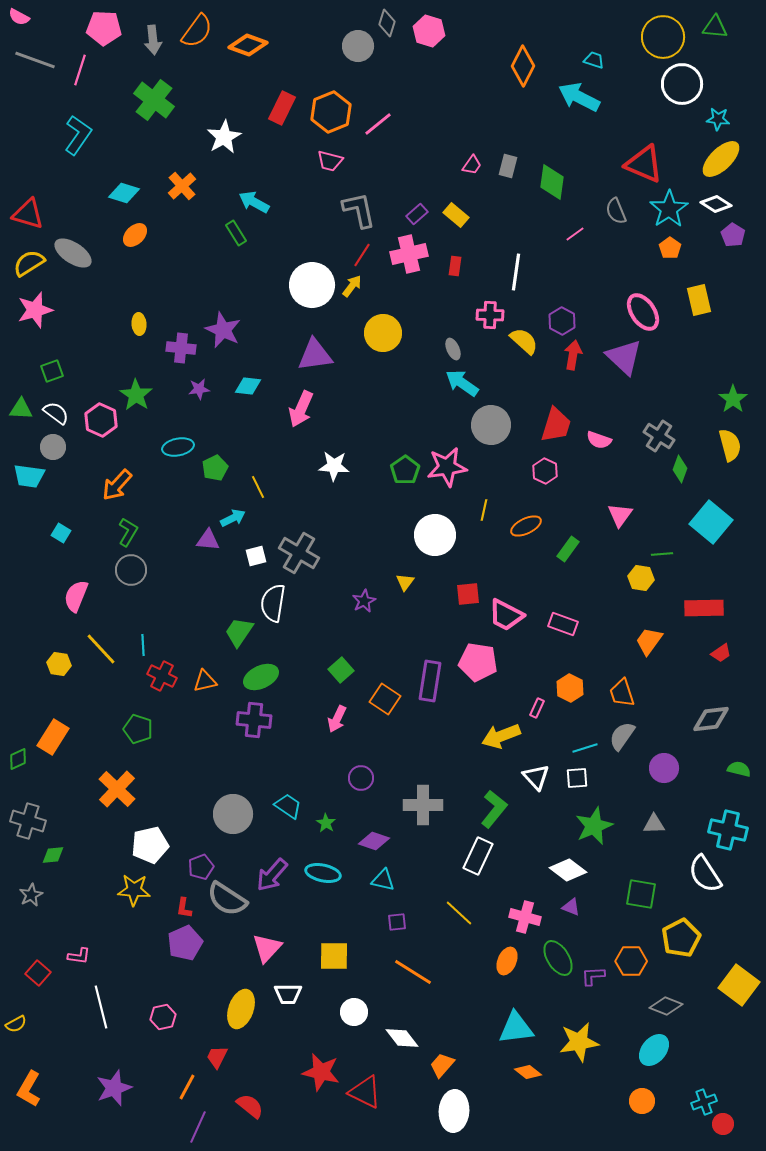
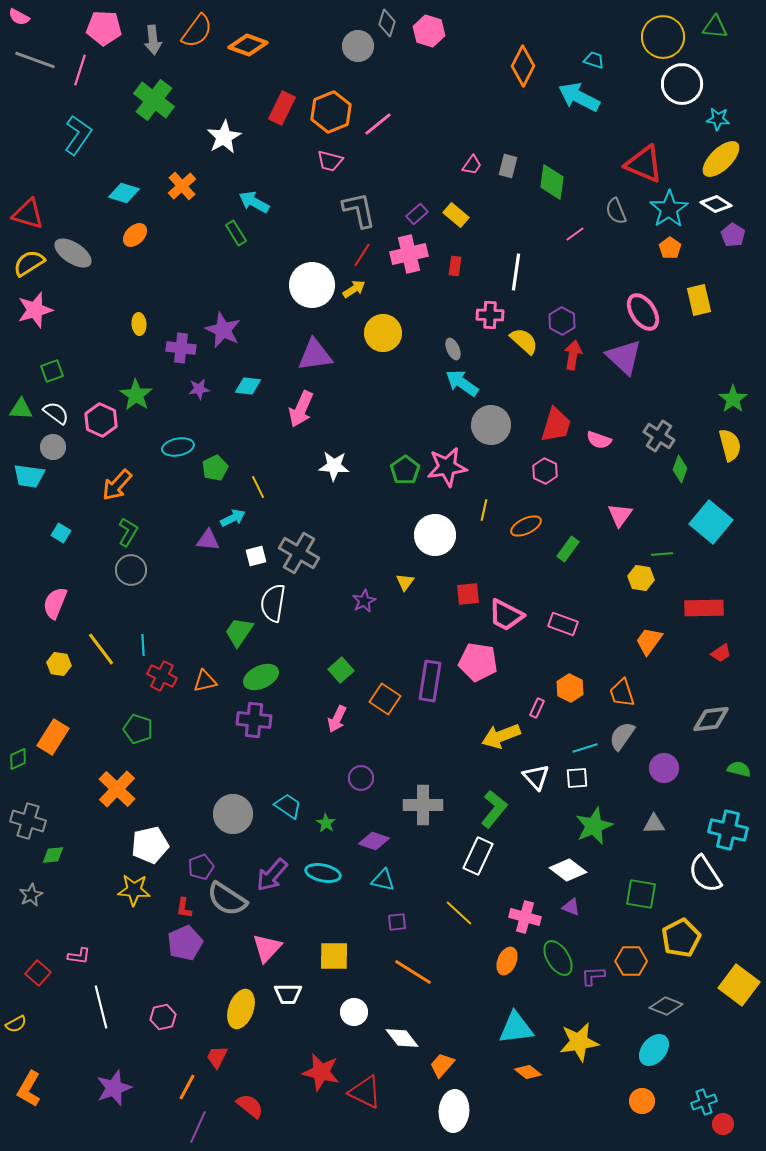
yellow arrow at (352, 286): moved 2 px right, 3 px down; rotated 20 degrees clockwise
pink semicircle at (76, 596): moved 21 px left, 7 px down
yellow line at (101, 649): rotated 6 degrees clockwise
